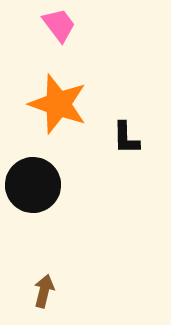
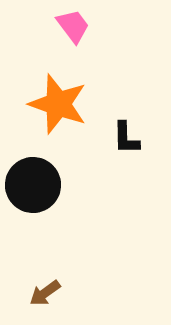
pink trapezoid: moved 14 px right, 1 px down
brown arrow: moved 1 px right, 2 px down; rotated 140 degrees counterclockwise
